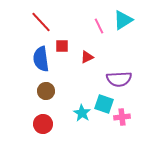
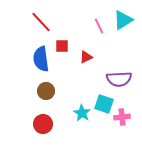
red triangle: moved 1 px left
